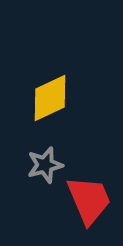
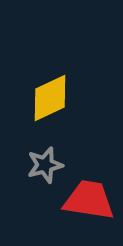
red trapezoid: rotated 58 degrees counterclockwise
